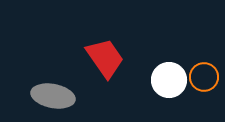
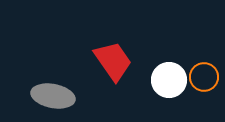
red trapezoid: moved 8 px right, 3 px down
